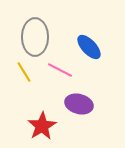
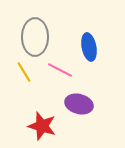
blue ellipse: rotated 32 degrees clockwise
red star: rotated 24 degrees counterclockwise
